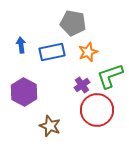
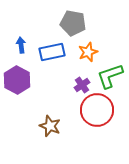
purple hexagon: moved 7 px left, 12 px up
